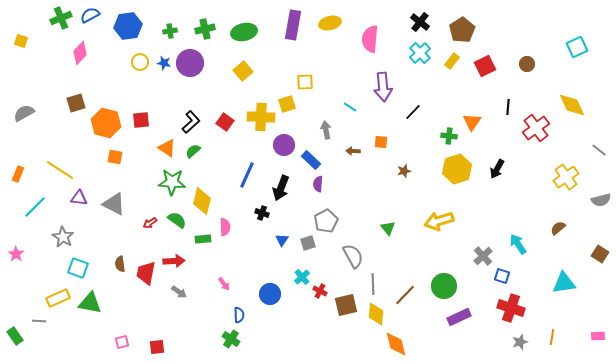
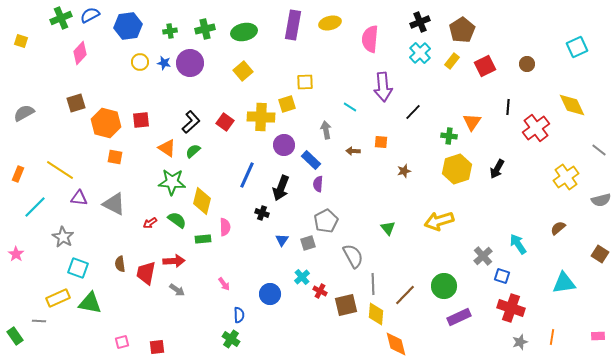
black cross at (420, 22): rotated 30 degrees clockwise
gray arrow at (179, 292): moved 2 px left, 2 px up
